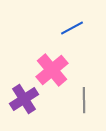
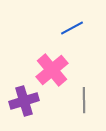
purple cross: moved 2 px down; rotated 16 degrees clockwise
